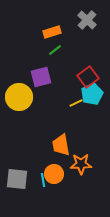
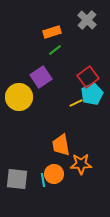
purple square: rotated 20 degrees counterclockwise
